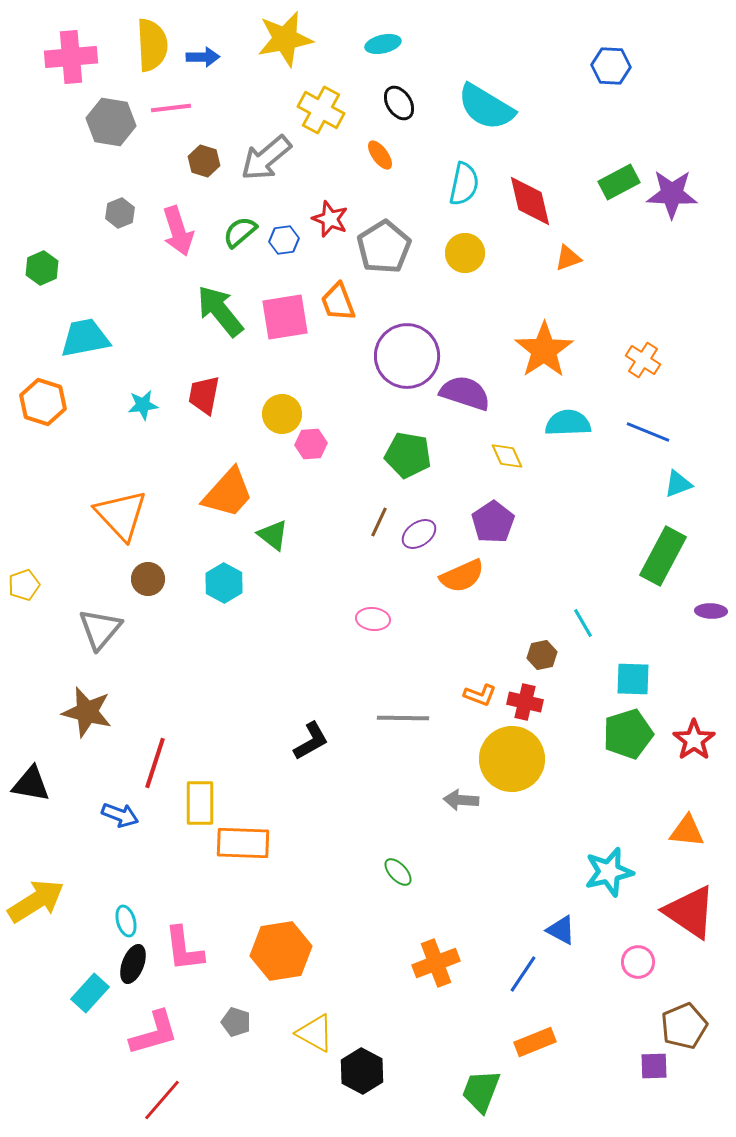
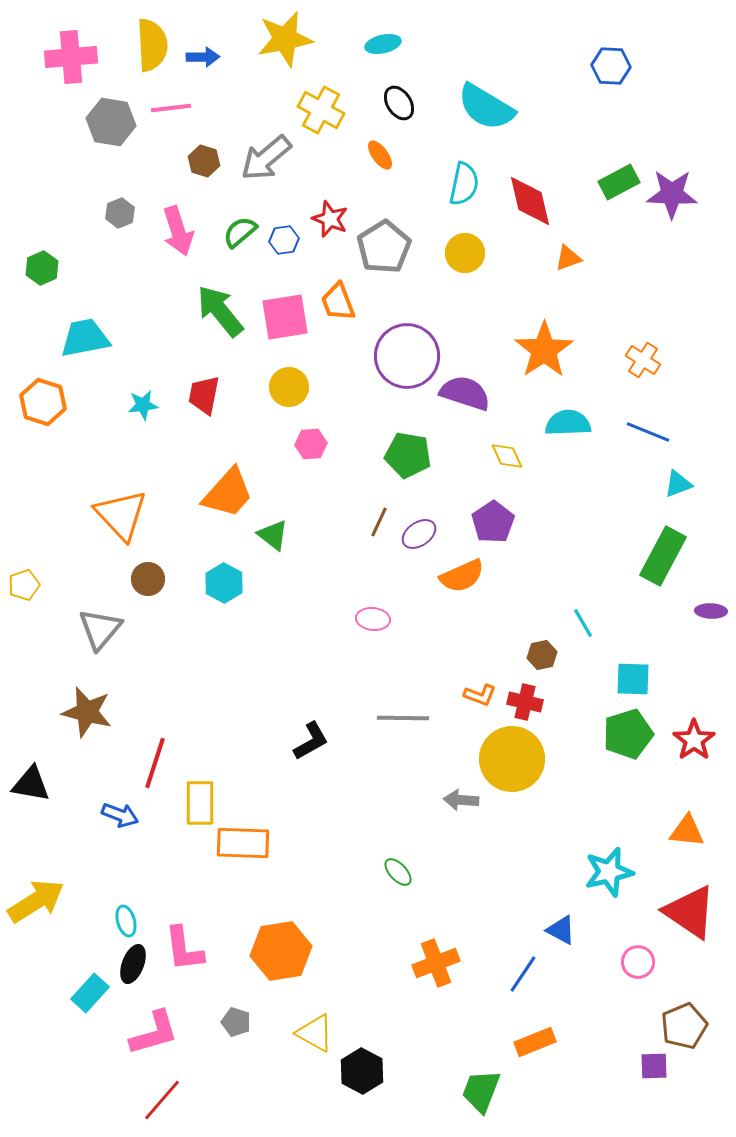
yellow circle at (282, 414): moved 7 px right, 27 px up
